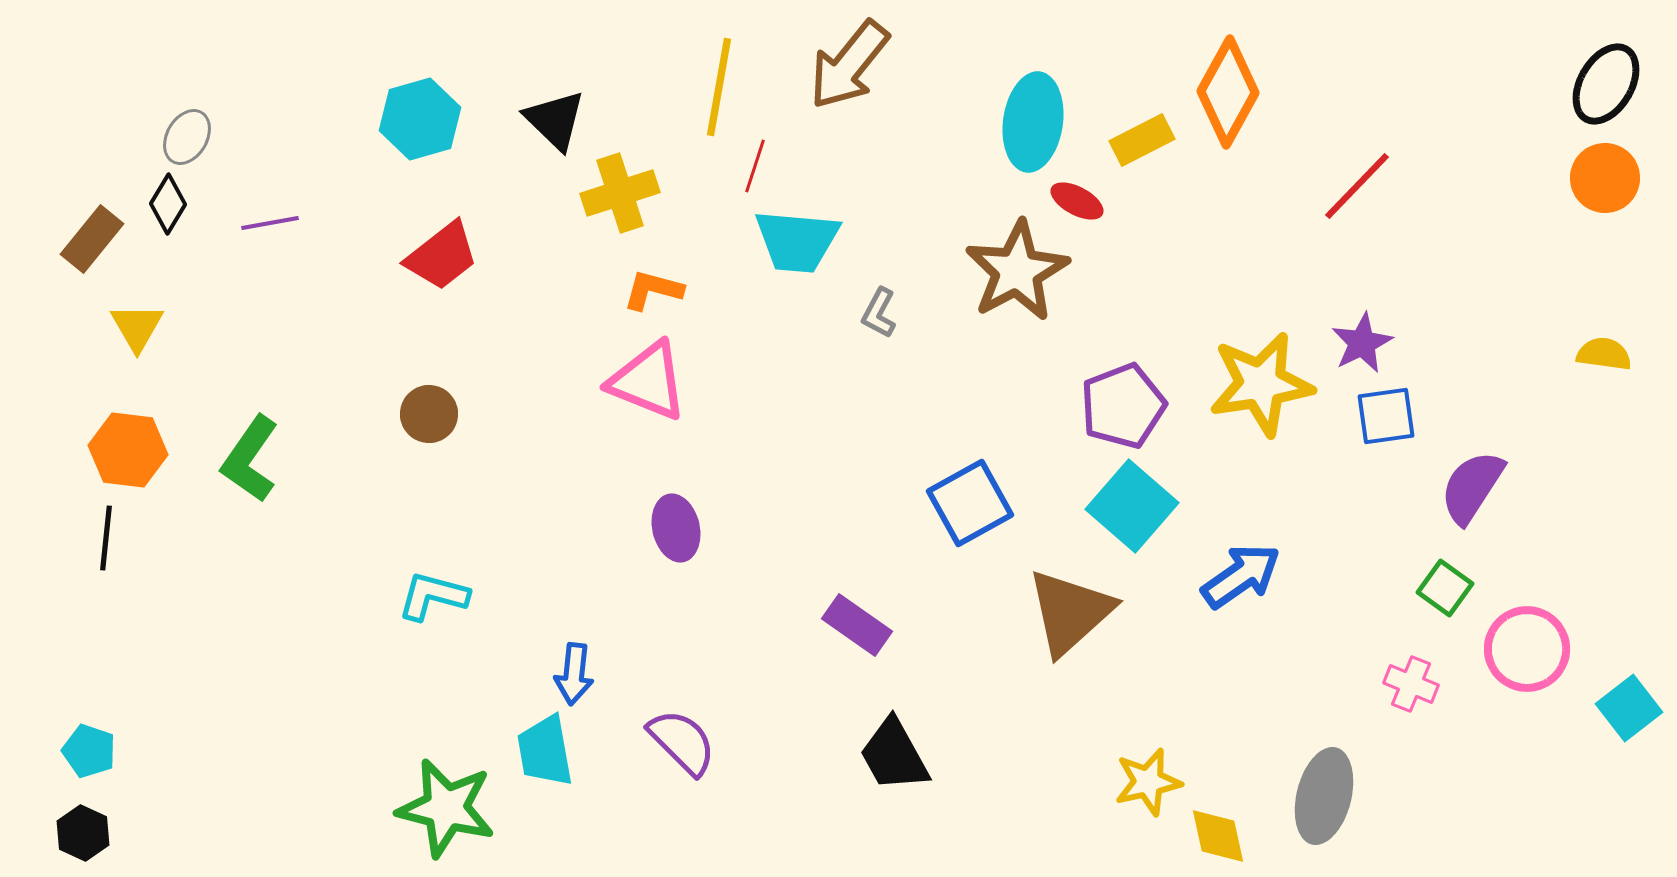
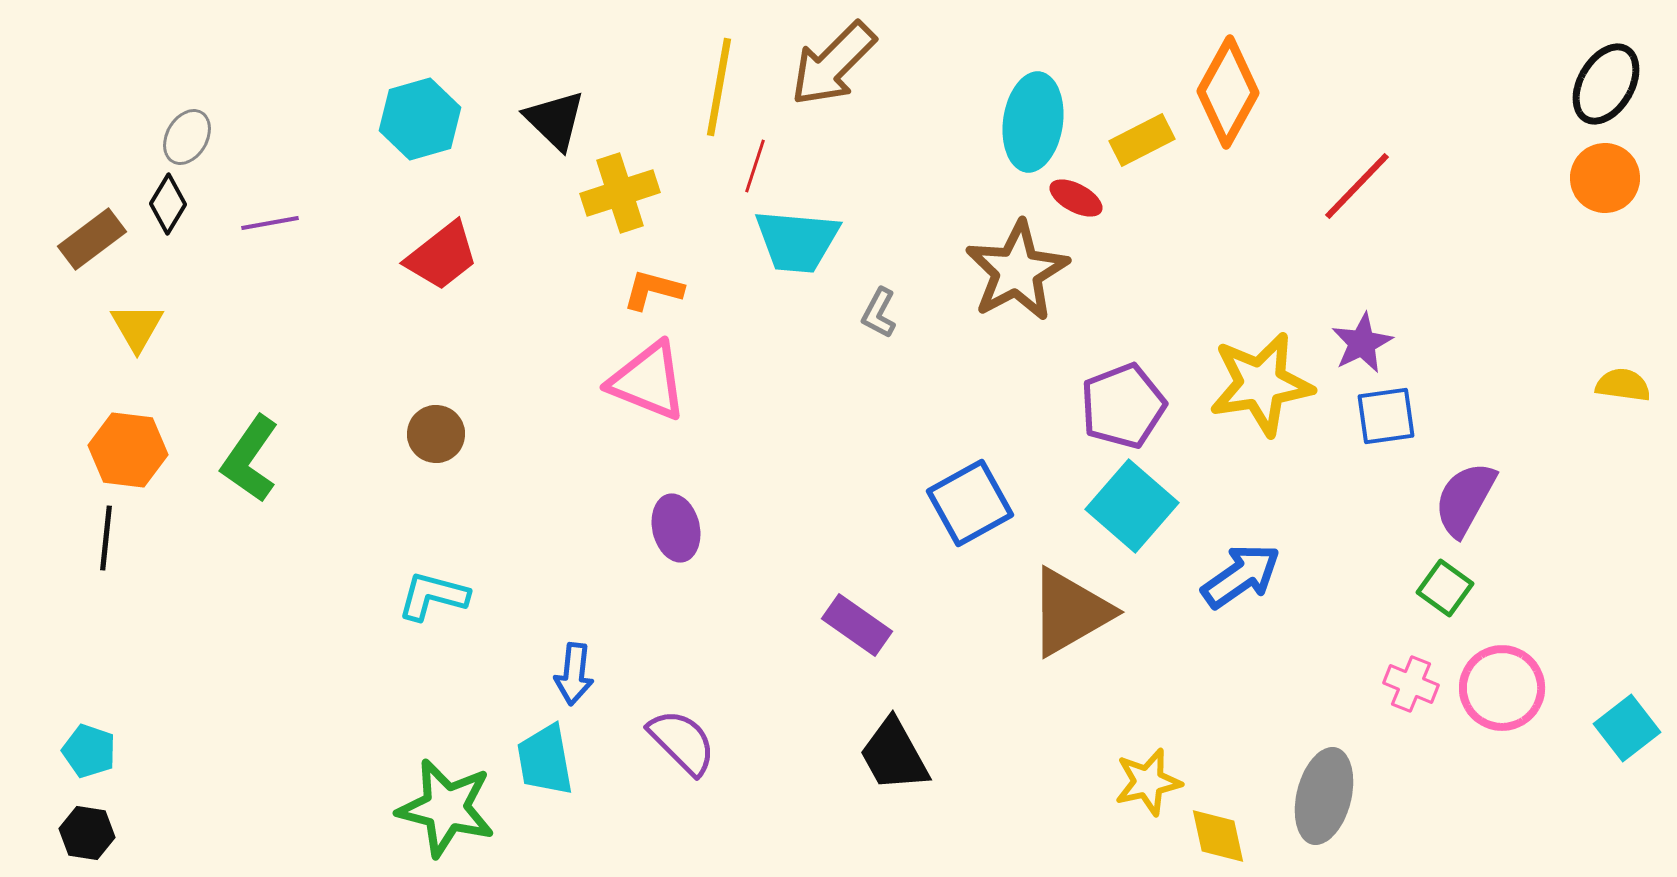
brown arrow at (849, 65): moved 16 px left, 1 px up; rotated 6 degrees clockwise
red ellipse at (1077, 201): moved 1 px left, 3 px up
brown rectangle at (92, 239): rotated 14 degrees clockwise
yellow semicircle at (1604, 354): moved 19 px right, 31 px down
brown circle at (429, 414): moved 7 px right, 20 px down
purple semicircle at (1472, 487): moved 7 px left, 12 px down; rotated 4 degrees counterclockwise
brown triangle at (1070, 612): rotated 12 degrees clockwise
pink circle at (1527, 649): moved 25 px left, 39 px down
cyan square at (1629, 708): moved 2 px left, 20 px down
cyan trapezoid at (545, 751): moved 9 px down
black hexagon at (83, 833): moved 4 px right; rotated 16 degrees counterclockwise
